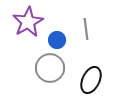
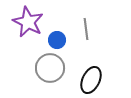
purple star: rotated 16 degrees counterclockwise
